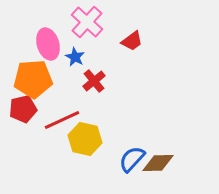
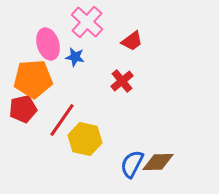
blue star: rotated 18 degrees counterclockwise
red cross: moved 28 px right
red line: rotated 30 degrees counterclockwise
blue semicircle: moved 5 px down; rotated 16 degrees counterclockwise
brown diamond: moved 1 px up
